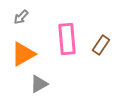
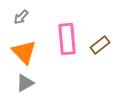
brown rectangle: moved 1 px left; rotated 18 degrees clockwise
orange triangle: moved 1 px right, 2 px up; rotated 44 degrees counterclockwise
gray triangle: moved 14 px left, 1 px up
